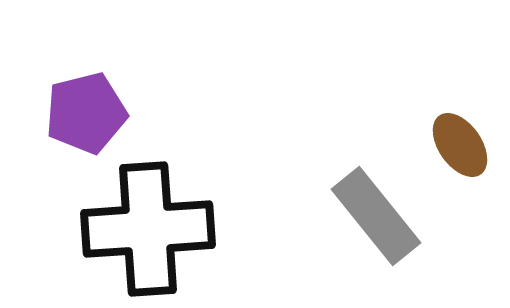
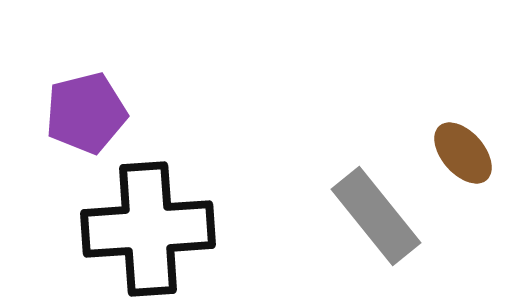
brown ellipse: moved 3 px right, 8 px down; rotated 6 degrees counterclockwise
